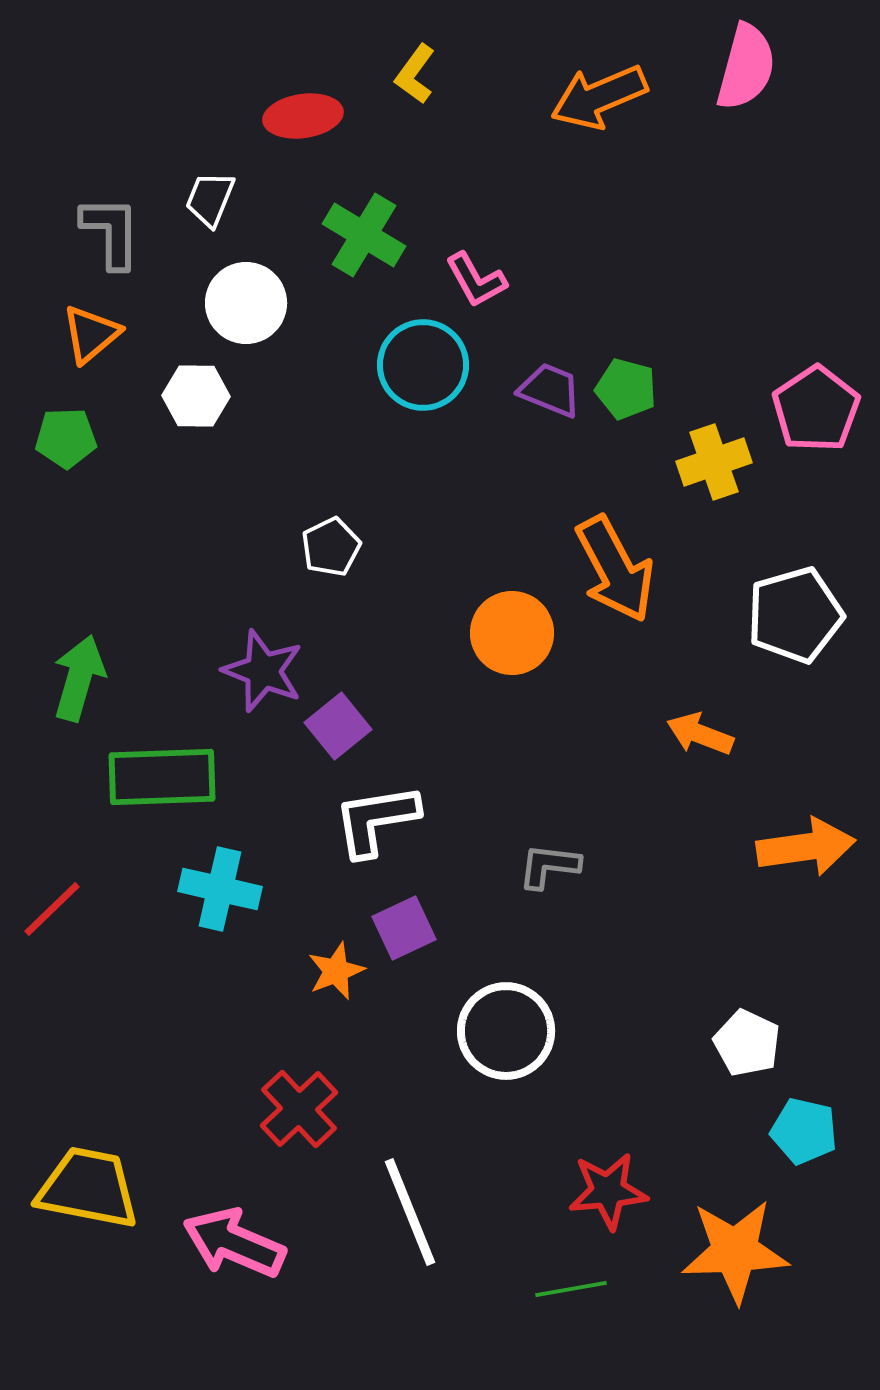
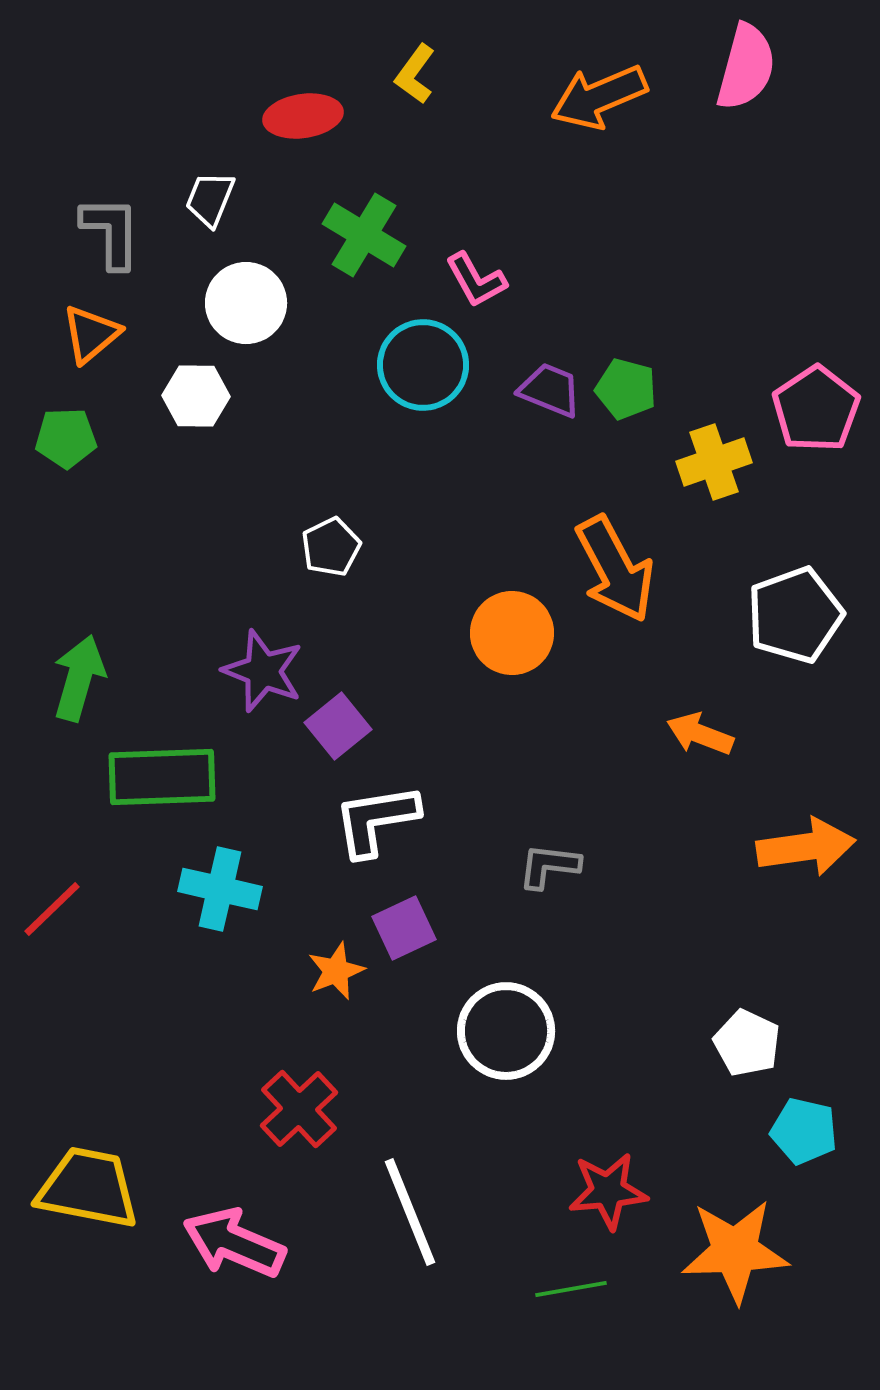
white pentagon at (795, 615): rotated 4 degrees counterclockwise
